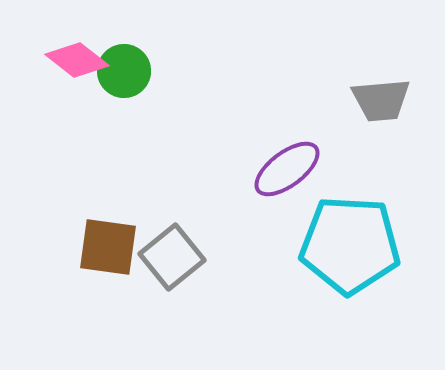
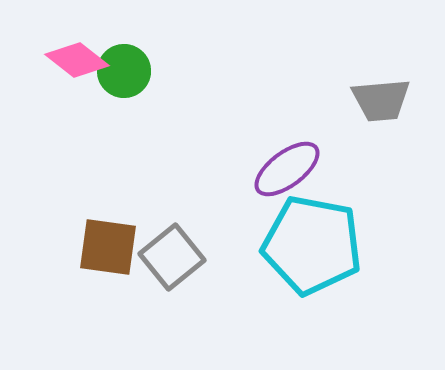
cyan pentagon: moved 38 px left; rotated 8 degrees clockwise
